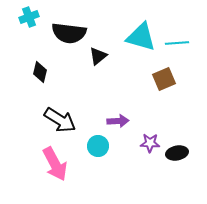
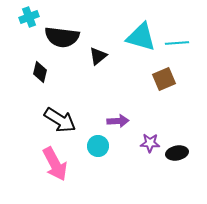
black semicircle: moved 7 px left, 4 px down
